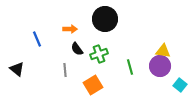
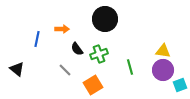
orange arrow: moved 8 px left
blue line: rotated 35 degrees clockwise
purple circle: moved 3 px right, 4 px down
gray line: rotated 40 degrees counterclockwise
cyan square: rotated 32 degrees clockwise
